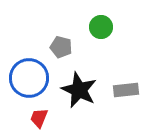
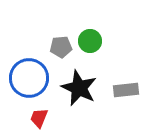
green circle: moved 11 px left, 14 px down
gray pentagon: rotated 20 degrees counterclockwise
black star: moved 2 px up
